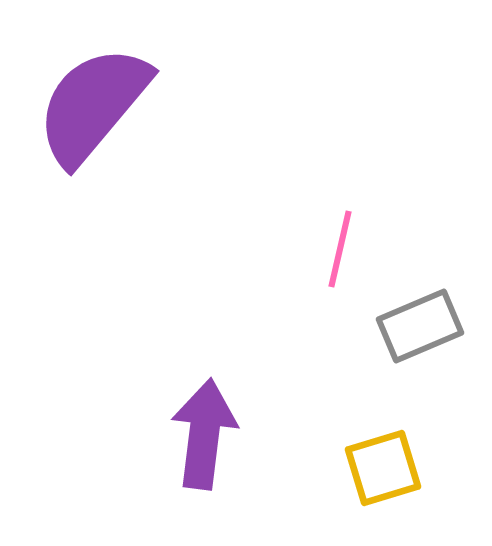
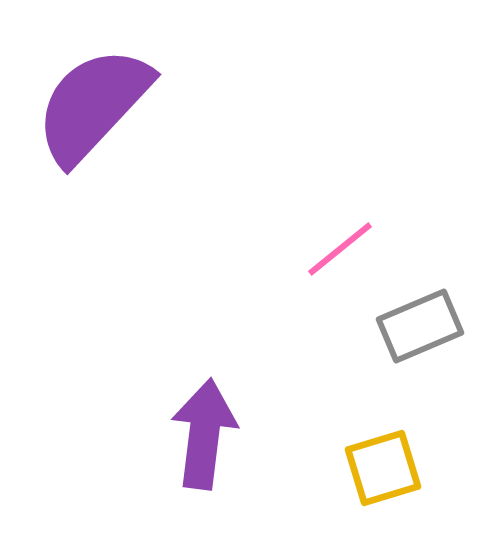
purple semicircle: rotated 3 degrees clockwise
pink line: rotated 38 degrees clockwise
